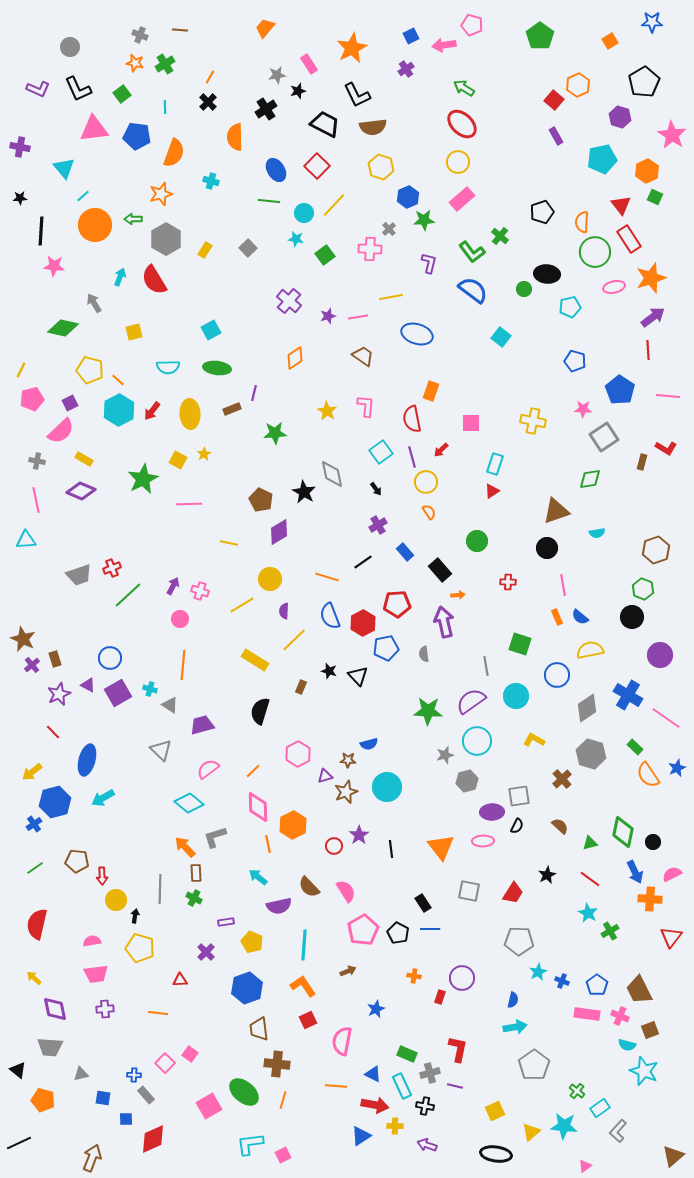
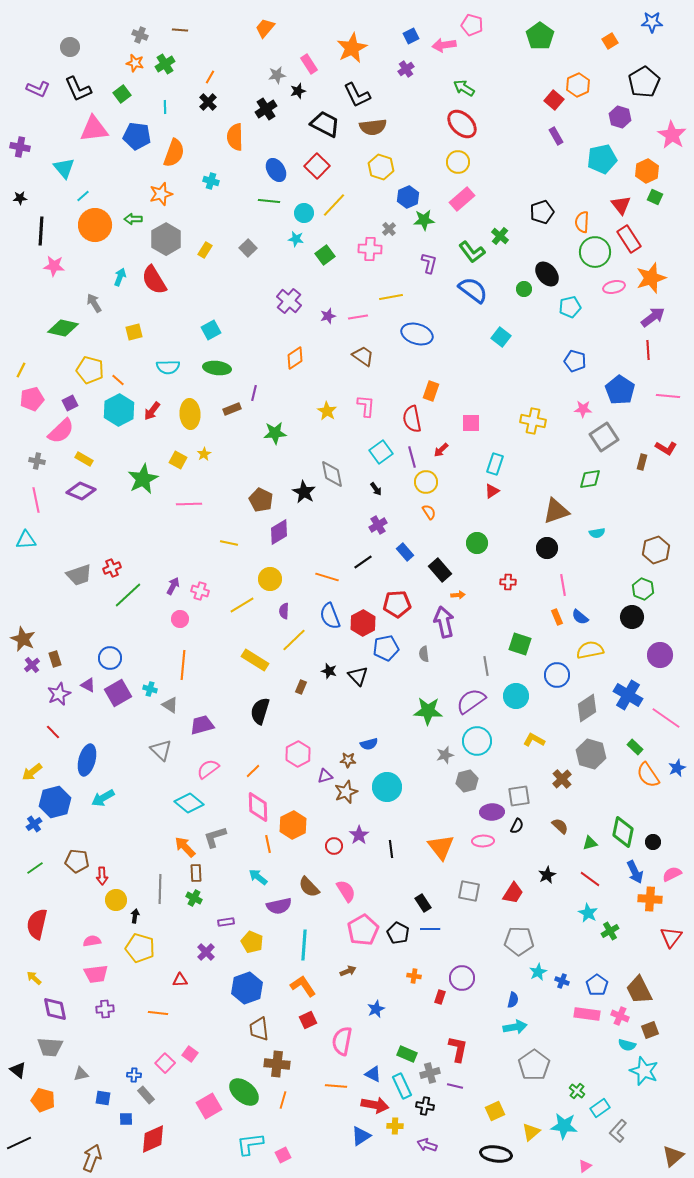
black ellipse at (547, 274): rotated 45 degrees clockwise
green circle at (477, 541): moved 2 px down
